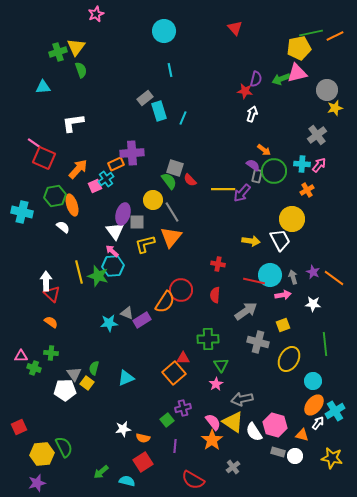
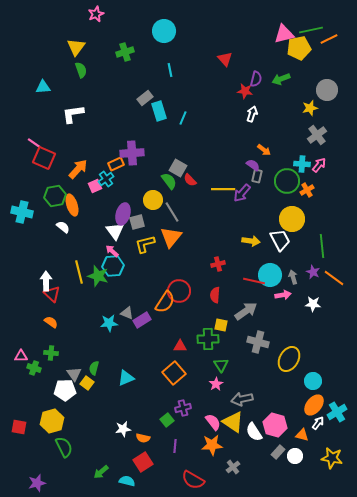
red triangle at (235, 28): moved 10 px left, 31 px down
green line at (311, 33): moved 3 px up
orange line at (335, 36): moved 6 px left, 3 px down
green cross at (58, 52): moved 67 px right
pink triangle at (297, 73): moved 13 px left, 39 px up
yellow star at (335, 108): moved 25 px left
white L-shape at (73, 123): moved 9 px up
gray square at (175, 168): moved 3 px right; rotated 12 degrees clockwise
green circle at (274, 171): moved 13 px right, 10 px down
gray square at (137, 222): rotated 14 degrees counterclockwise
red cross at (218, 264): rotated 24 degrees counterclockwise
red circle at (181, 290): moved 2 px left, 1 px down
yellow square at (283, 325): moved 62 px left; rotated 32 degrees clockwise
green line at (325, 344): moved 3 px left, 98 px up
red triangle at (183, 358): moved 3 px left, 12 px up
cyan cross at (335, 411): moved 2 px right, 1 px down
red square at (19, 427): rotated 35 degrees clockwise
orange star at (212, 440): moved 5 px down; rotated 30 degrees clockwise
gray rectangle at (278, 452): rotated 64 degrees counterclockwise
yellow hexagon at (42, 454): moved 10 px right, 33 px up; rotated 10 degrees counterclockwise
